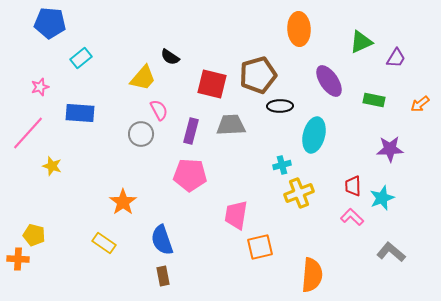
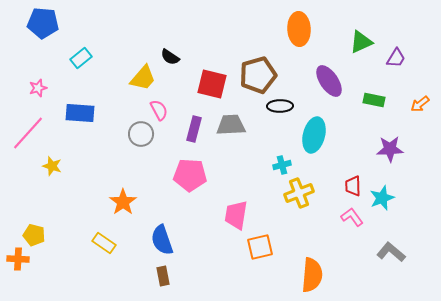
blue pentagon: moved 7 px left
pink star: moved 2 px left, 1 px down
purple rectangle: moved 3 px right, 2 px up
pink L-shape: rotated 10 degrees clockwise
